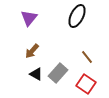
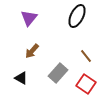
brown line: moved 1 px left, 1 px up
black triangle: moved 15 px left, 4 px down
